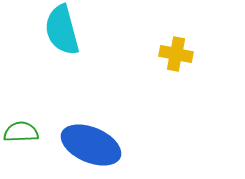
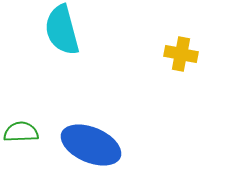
yellow cross: moved 5 px right
